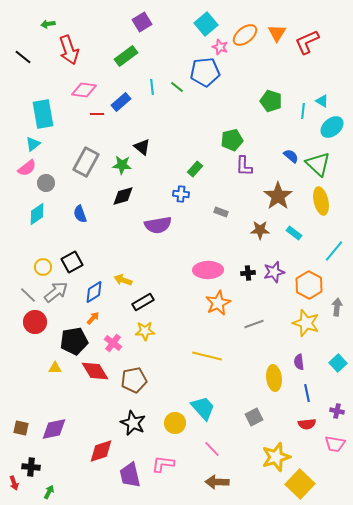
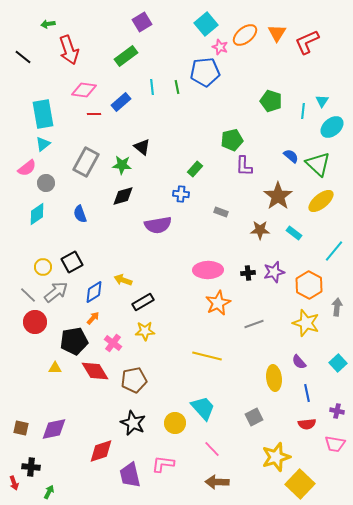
green line at (177, 87): rotated 40 degrees clockwise
cyan triangle at (322, 101): rotated 32 degrees clockwise
red line at (97, 114): moved 3 px left
cyan triangle at (33, 144): moved 10 px right
yellow ellipse at (321, 201): rotated 64 degrees clockwise
purple semicircle at (299, 362): rotated 35 degrees counterclockwise
